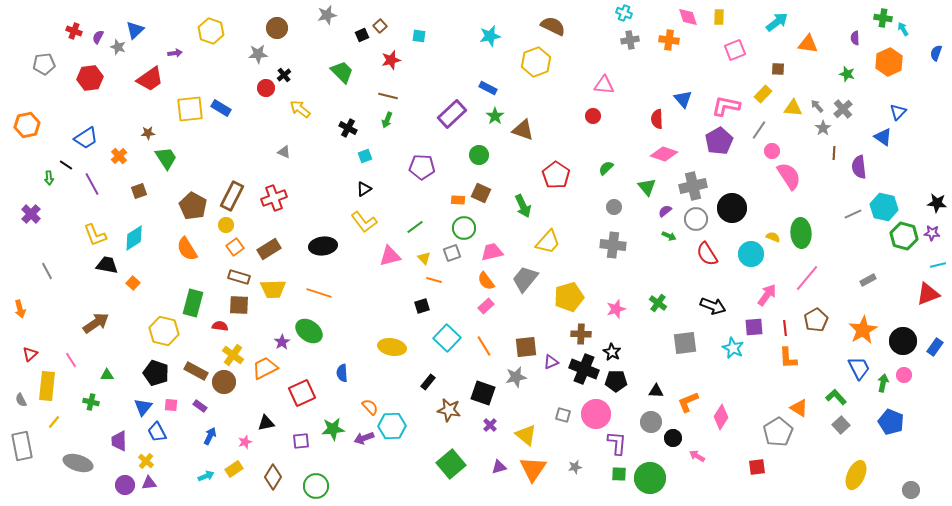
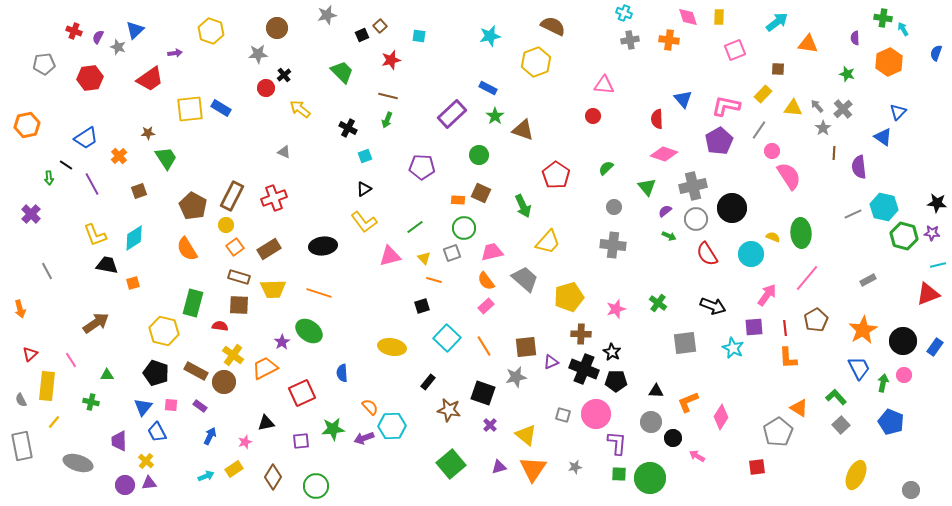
gray trapezoid at (525, 279): rotated 92 degrees clockwise
orange square at (133, 283): rotated 32 degrees clockwise
